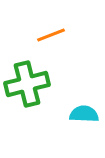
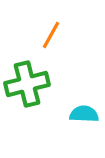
orange line: rotated 40 degrees counterclockwise
